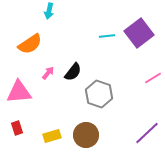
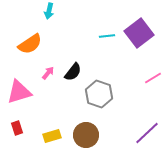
pink triangle: rotated 12 degrees counterclockwise
